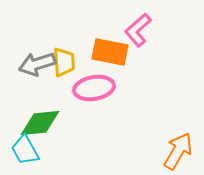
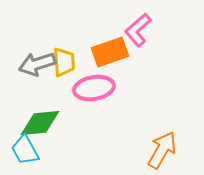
orange rectangle: rotated 30 degrees counterclockwise
orange arrow: moved 16 px left, 1 px up
